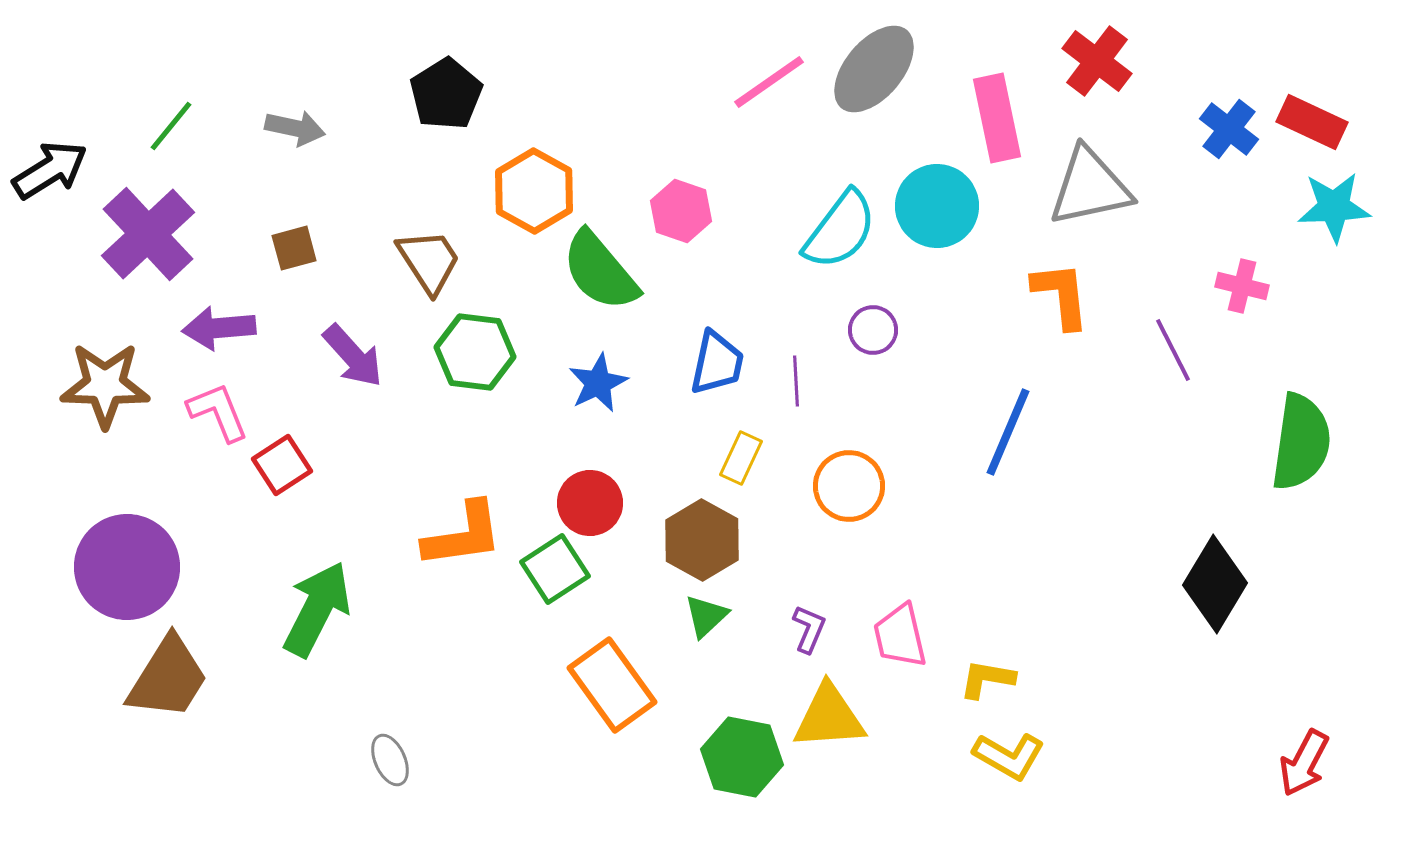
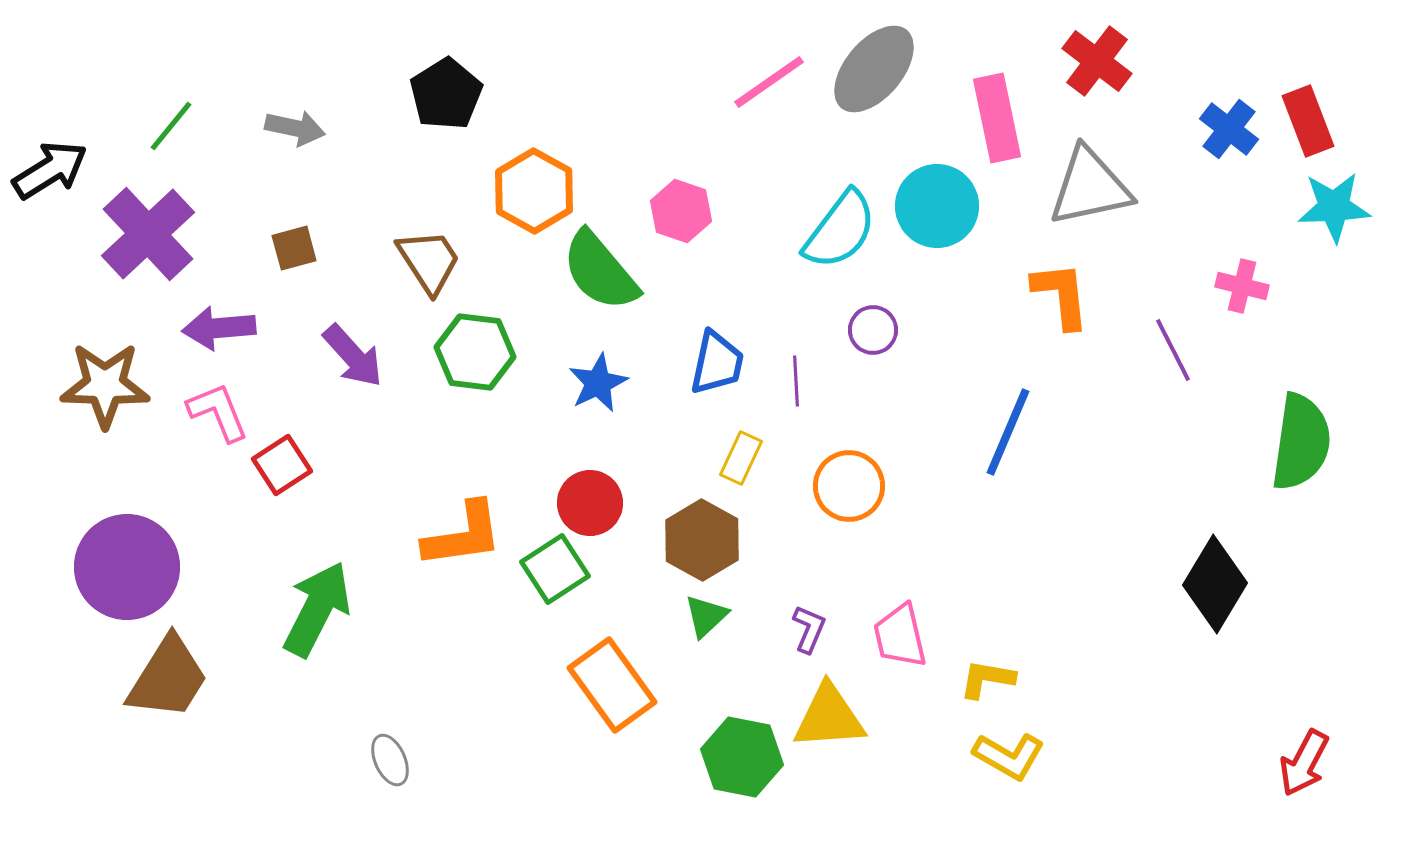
red rectangle at (1312, 122): moved 4 px left, 1 px up; rotated 44 degrees clockwise
